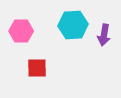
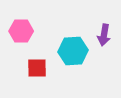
cyan hexagon: moved 26 px down
